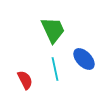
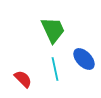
red semicircle: moved 2 px left, 1 px up; rotated 18 degrees counterclockwise
